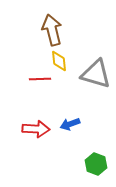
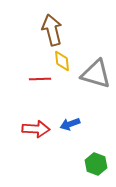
yellow diamond: moved 3 px right
